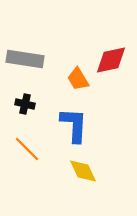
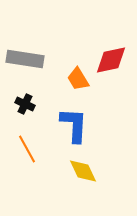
black cross: rotated 12 degrees clockwise
orange line: rotated 16 degrees clockwise
